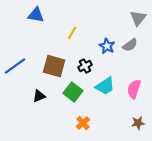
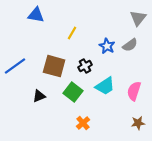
pink semicircle: moved 2 px down
